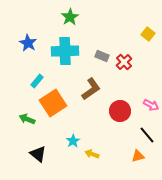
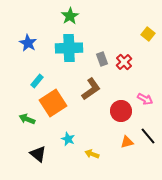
green star: moved 1 px up
cyan cross: moved 4 px right, 3 px up
gray rectangle: moved 3 px down; rotated 48 degrees clockwise
pink arrow: moved 6 px left, 6 px up
red circle: moved 1 px right
black line: moved 1 px right, 1 px down
cyan star: moved 5 px left, 2 px up; rotated 16 degrees counterclockwise
orange triangle: moved 11 px left, 14 px up
